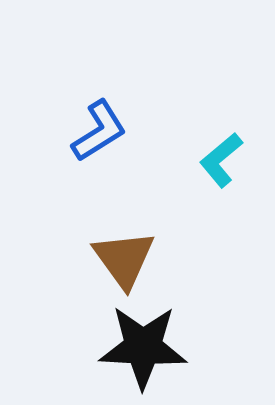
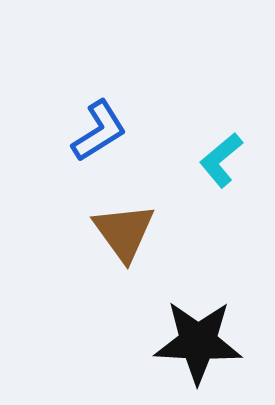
brown triangle: moved 27 px up
black star: moved 55 px right, 5 px up
